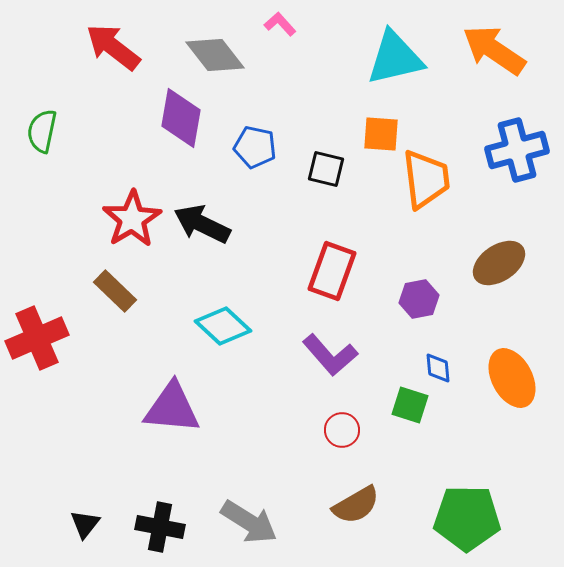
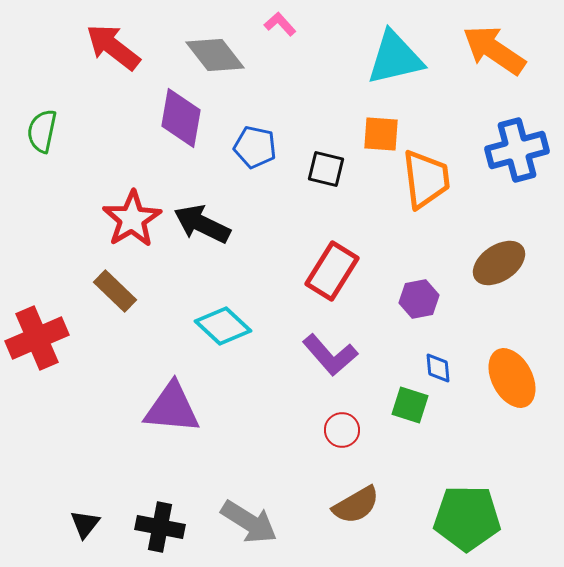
red rectangle: rotated 12 degrees clockwise
